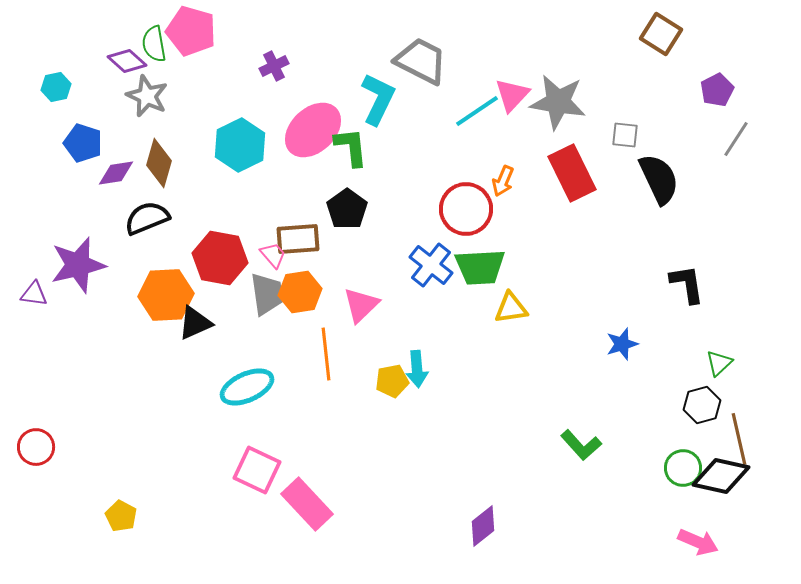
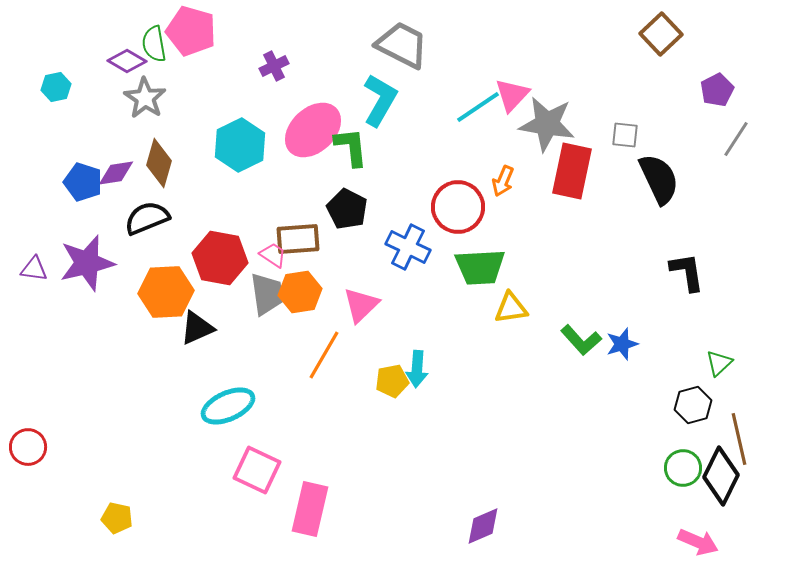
brown square at (661, 34): rotated 15 degrees clockwise
purple diamond at (127, 61): rotated 12 degrees counterclockwise
gray trapezoid at (421, 61): moved 19 px left, 16 px up
gray star at (147, 96): moved 2 px left, 2 px down; rotated 9 degrees clockwise
cyan L-shape at (378, 99): moved 2 px right, 1 px down; rotated 4 degrees clockwise
gray star at (558, 102): moved 11 px left, 22 px down
cyan line at (477, 111): moved 1 px right, 4 px up
blue pentagon at (83, 143): moved 39 px down
red rectangle at (572, 173): moved 2 px up; rotated 38 degrees clockwise
black pentagon at (347, 209): rotated 9 degrees counterclockwise
red circle at (466, 209): moved 8 px left, 2 px up
pink trapezoid at (273, 255): rotated 16 degrees counterclockwise
purple star at (78, 265): moved 9 px right, 2 px up
blue cross at (431, 265): moved 23 px left, 18 px up; rotated 12 degrees counterclockwise
black L-shape at (687, 284): moved 12 px up
purple triangle at (34, 294): moved 25 px up
orange hexagon at (166, 295): moved 3 px up
black triangle at (195, 323): moved 2 px right, 5 px down
orange line at (326, 354): moved 2 px left, 1 px down; rotated 36 degrees clockwise
cyan arrow at (417, 369): rotated 9 degrees clockwise
cyan ellipse at (247, 387): moved 19 px left, 19 px down
black hexagon at (702, 405): moved 9 px left
green L-shape at (581, 445): moved 105 px up
red circle at (36, 447): moved 8 px left
black diamond at (721, 476): rotated 76 degrees counterclockwise
pink rectangle at (307, 504): moved 3 px right, 5 px down; rotated 56 degrees clockwise
yellow pentagon at (121, 516): moved 4 px left, 2 px down; rotated 16 degrees counterclockwise
purple diamond at (483, 526): rotated 15 degrees clockwise
